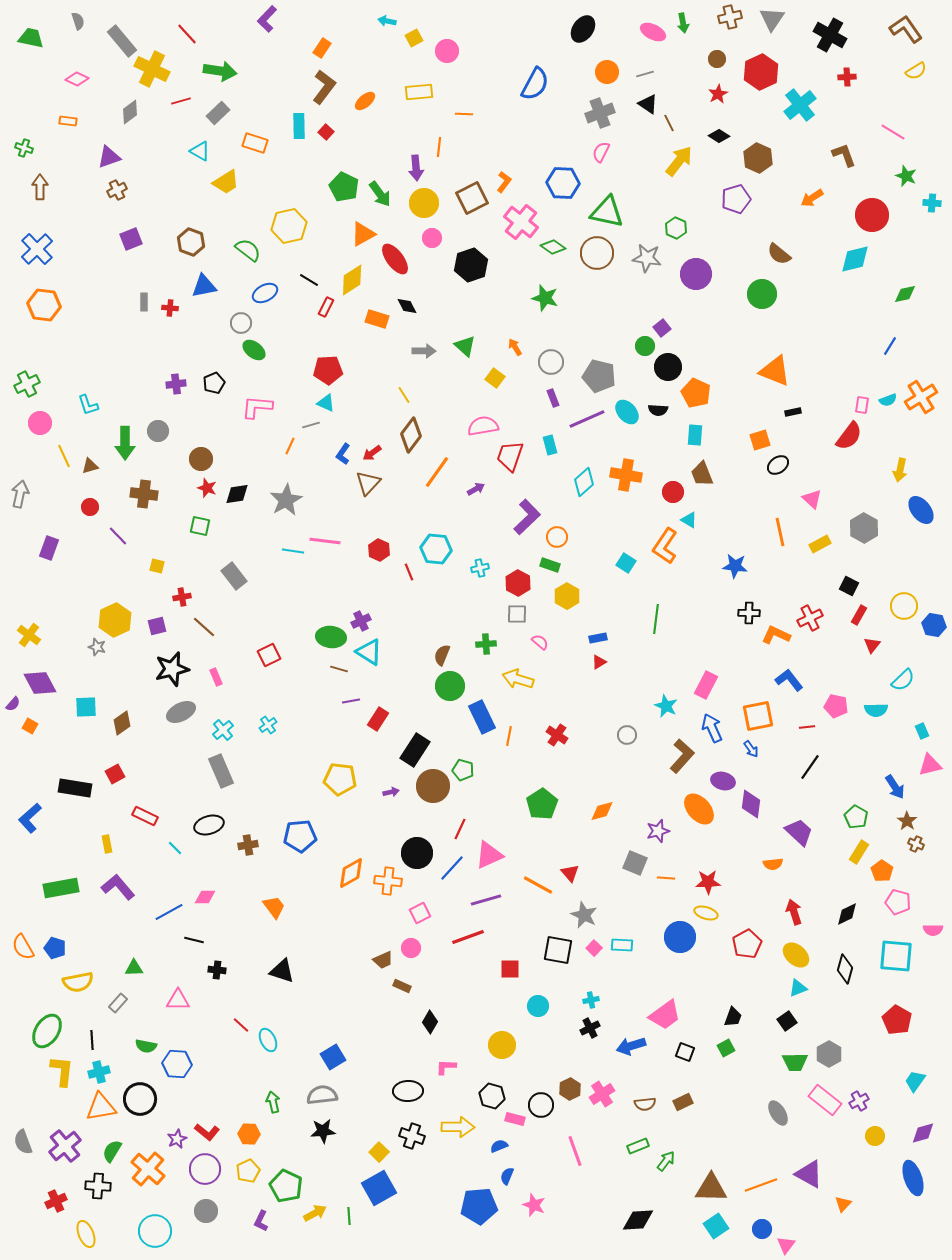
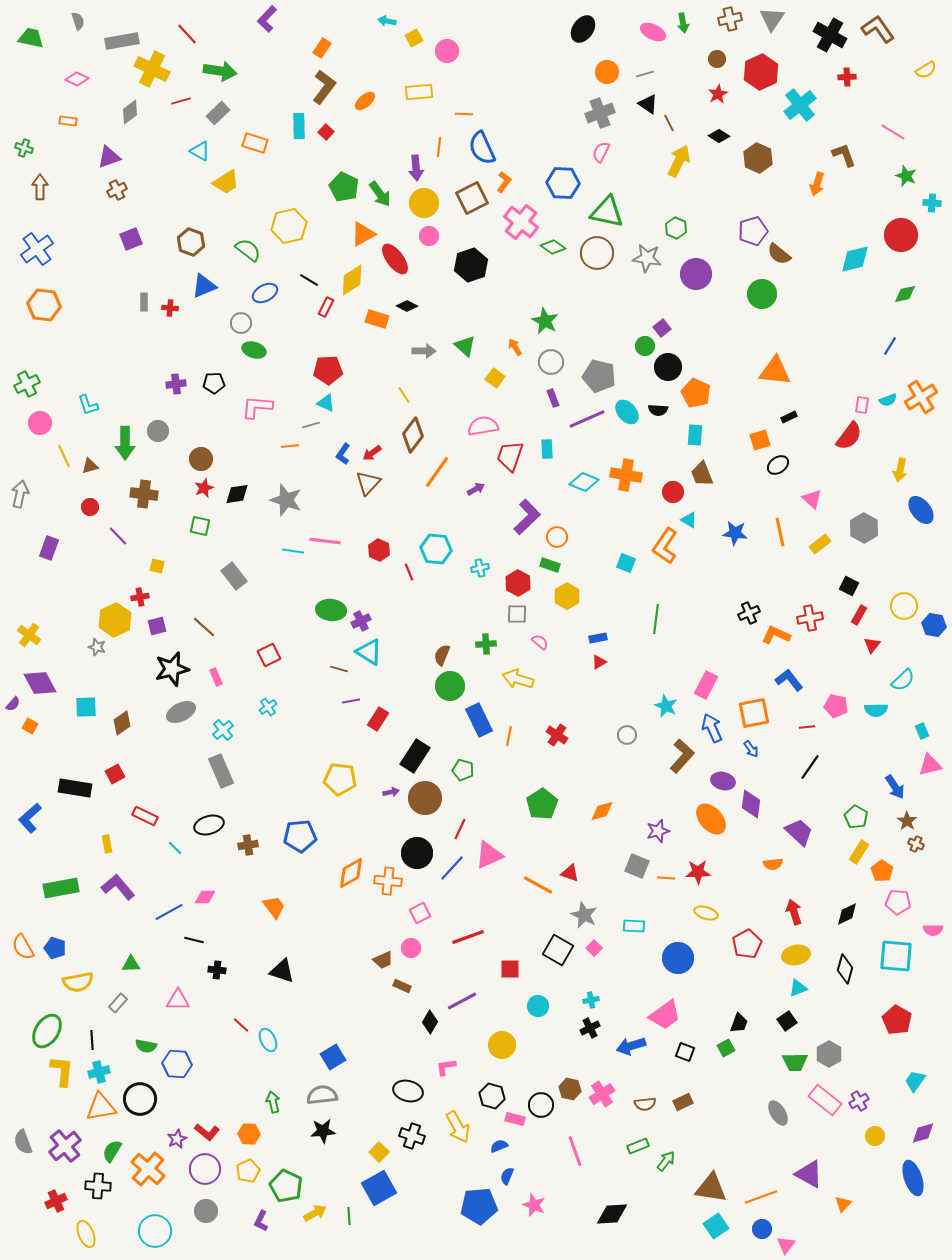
brown cross at (730, 17): moved 2 px down
brown L-shape at (906, 29): moved 28 px left
gray rectangle at (122, 41): rotated 60 degrees counterclockwise
yellow semicircle at (916, 71): moved 10 px right, 1 px up
blue semicircle at (535, 84): moved 53 px left, 64 px down; rotated 128 degrees clockwise
yellow arrow at (679, 161): rotated 12 degrees counterclockwise
orange arrow at (812, 198): moved 5 px right, 14 px up; rotated 40 degrees counterclockwise
purple pentagon at (736, 199): moved 17 px right, 32 px down
red circle at (872, 215): moved 29 px right, 20 px down
pink circle at (432, 238): moved 3 px left, 2 px up
blue cross at (37, 249): rotated 8 degrees clockwise
blue triangle at (204, 286): rotated 12 degrees counterclockwise
green star at (545, 298): moved 23 px down; rotated 12 degrees clockwise
black diamond at (407, 306): rotated 35 degrees counterclockwise
green ellipse at (254, 350): rotated 20 degrees counterclockwise
orange triangle at (775, 371): rotated 16 degrees counterclockwise
black pentagon at (214, 383): rotated 20 degrees clockwise
black rectangle at (793, 412): moved 4 px left, 5 px down; rotated 14 degrees counterclockwise
brown diamond at (411, 435): moved 2 px right
cyan rectangle at (550, 445): moved 3 px left, 4 px down; rotated 12 degrees clockwise
orange line at (290, 446): rotated 60 degrees clockwise
cyan diamond at (584, 482): rotated 64 degrees clockwise
red star at (207, 488): moved 3 px left; rotated 30 degrees clockwise
gray star at (286, 500): rotated 24 degrees counterclockwise
yellow rectangle at (820, 544): rotated 10 degrees counterclockwise
cyan square at (626, 563): rotated 12 degrees counterclockwise
blue star at (735, 566): moved 33 px up
red cross at (182, 597): moved 42 px left
black cross at (749, 613): rotated 25 degrees counterclockwise
red cross at (810, 618): rotated 15 degrees clockwise
green ellipse at (331, 637): moved 27 px up
orange square at (758, 716): moved 4 px left, 3 px up
blue rectangle at (482, 717): moved 3 px left, 3 px down
cyan cross at (268, 725): moved 18 px up
black rectangle at (415, 750): moved 6 px down
brown circle at (433, 786): moved 8 px left, 12 px down
orange ellipse at (699, 809): moved 12 px right, 10 px down
gray square at (635, 863): moved 2 px right, 3 px down
red triangle at (570, 873): rotated 30 degrees counterclockwise
red star at (708, 882): moved 10 px left, 10 px up
purple line at (486, 900): moved 24 px left, 101 px down; rotated 12 degrees counterclockwise
pink pentagon at (898, 902): rotated 10 degrees counterclockwise
blue circle at (680, 937): moved 2 px left, 21 px down
cyan rectangle at (622, 945): moved 12 px right, 19 px up
black square at (558, 950): rotated 20 degrees clockwise
yellow ellipse at (796, 955): rotated 52 degrees counterclockwise
green triangle at (134, 968): moved 3 px left, 4 px up
black trapezoid at (733, 1017): moved 6 px right, 6 px down
pink L-shape at (446, 1067): rotated 10 degrees counterclockwise
brown hexagon at (570, 1089): rotated 20 degrees counterclockwise
black ellipse at (408, 1091): rotated 16 degrees clockwise
yellow arrow at (458, 1127): rotated 60 degrees clockwise
orange line at (761, 1185): moved 12 px down
brown triangle at (711, 1188): rotated 8 degrees clockwise
black diamond at (638, 1220): moved 26 px left, 6 px up
